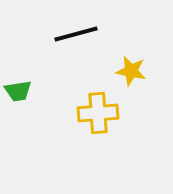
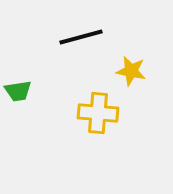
black line: moved 5 px right, 3 px down
yellow cross: rotated 9 degrees clockwise
